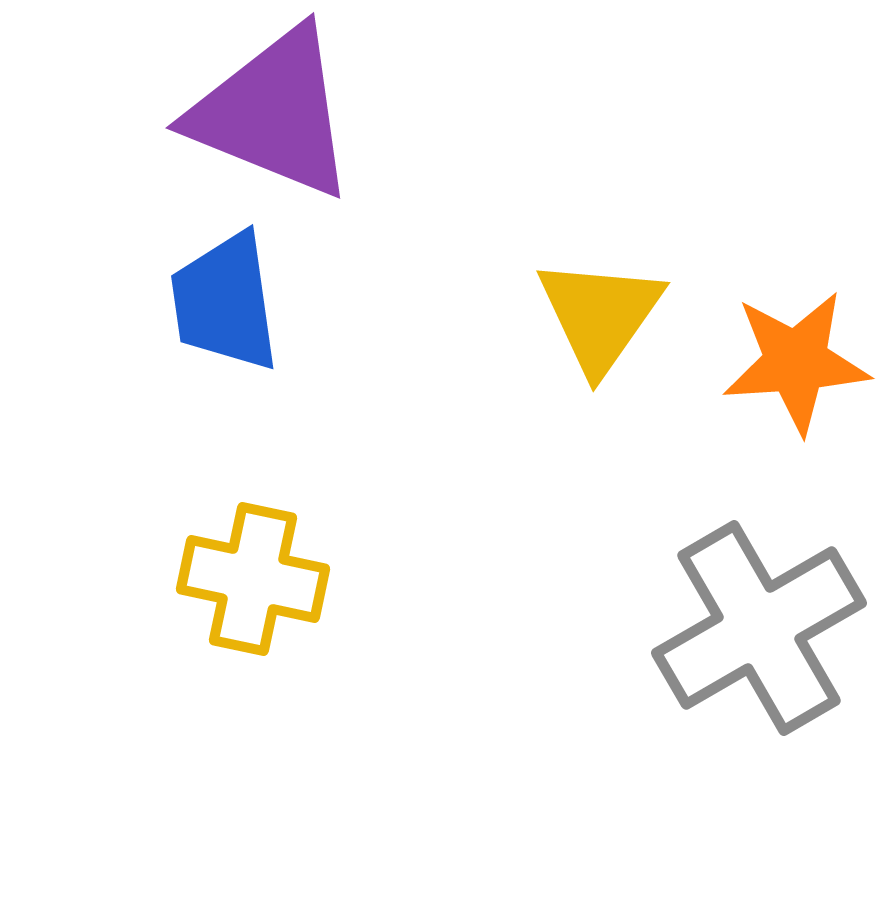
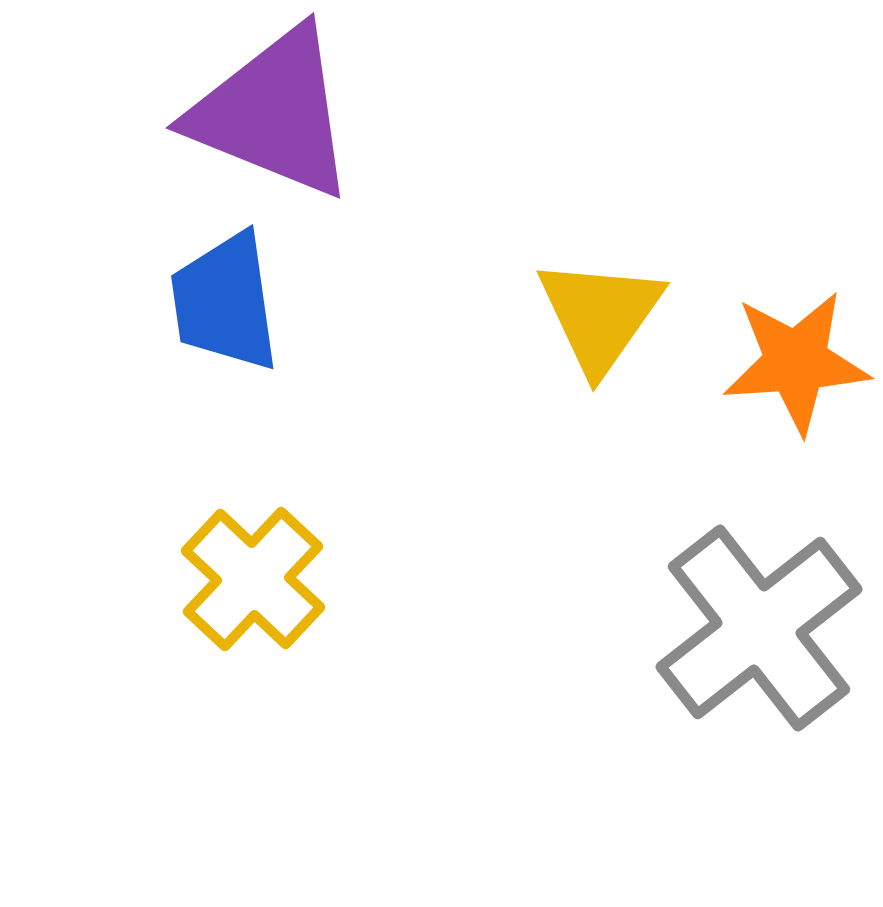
yellow cross: rotated 31 degrees clockwise
gray cross: rotated 8 degrees counterclockwise
